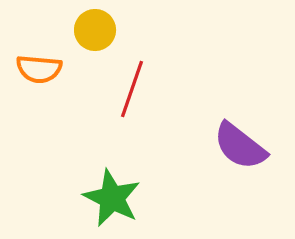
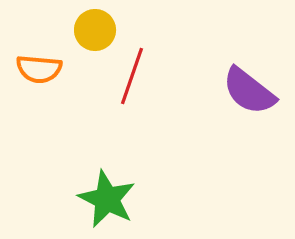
red line: moved 13 px up
purple semicircle: moved 9 px right, 55 px up
green star: moved 5 px left, 1 px down
